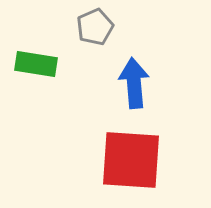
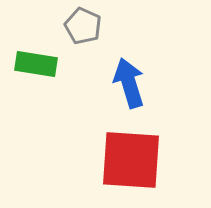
gray pentagon: moved 12 px left, 1 px up; rotated 24 degrees counterclockwise
blue arrow: moved 5 px left; rotated 12 degrees counterclockwise
